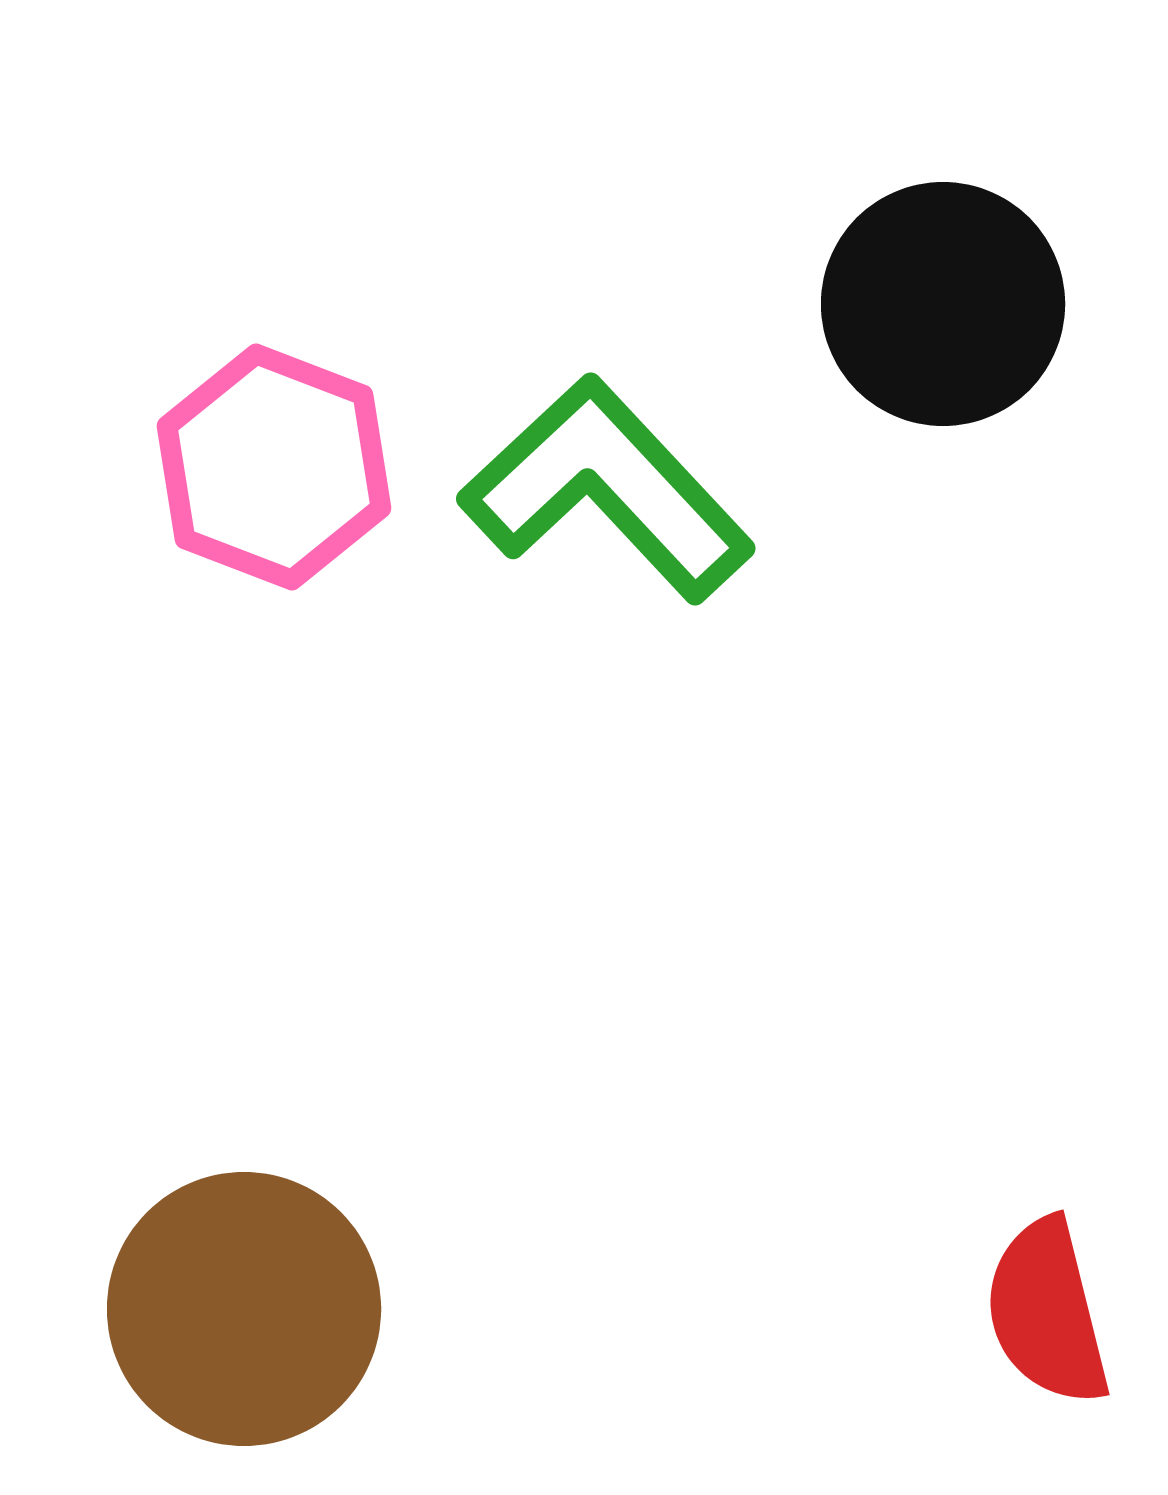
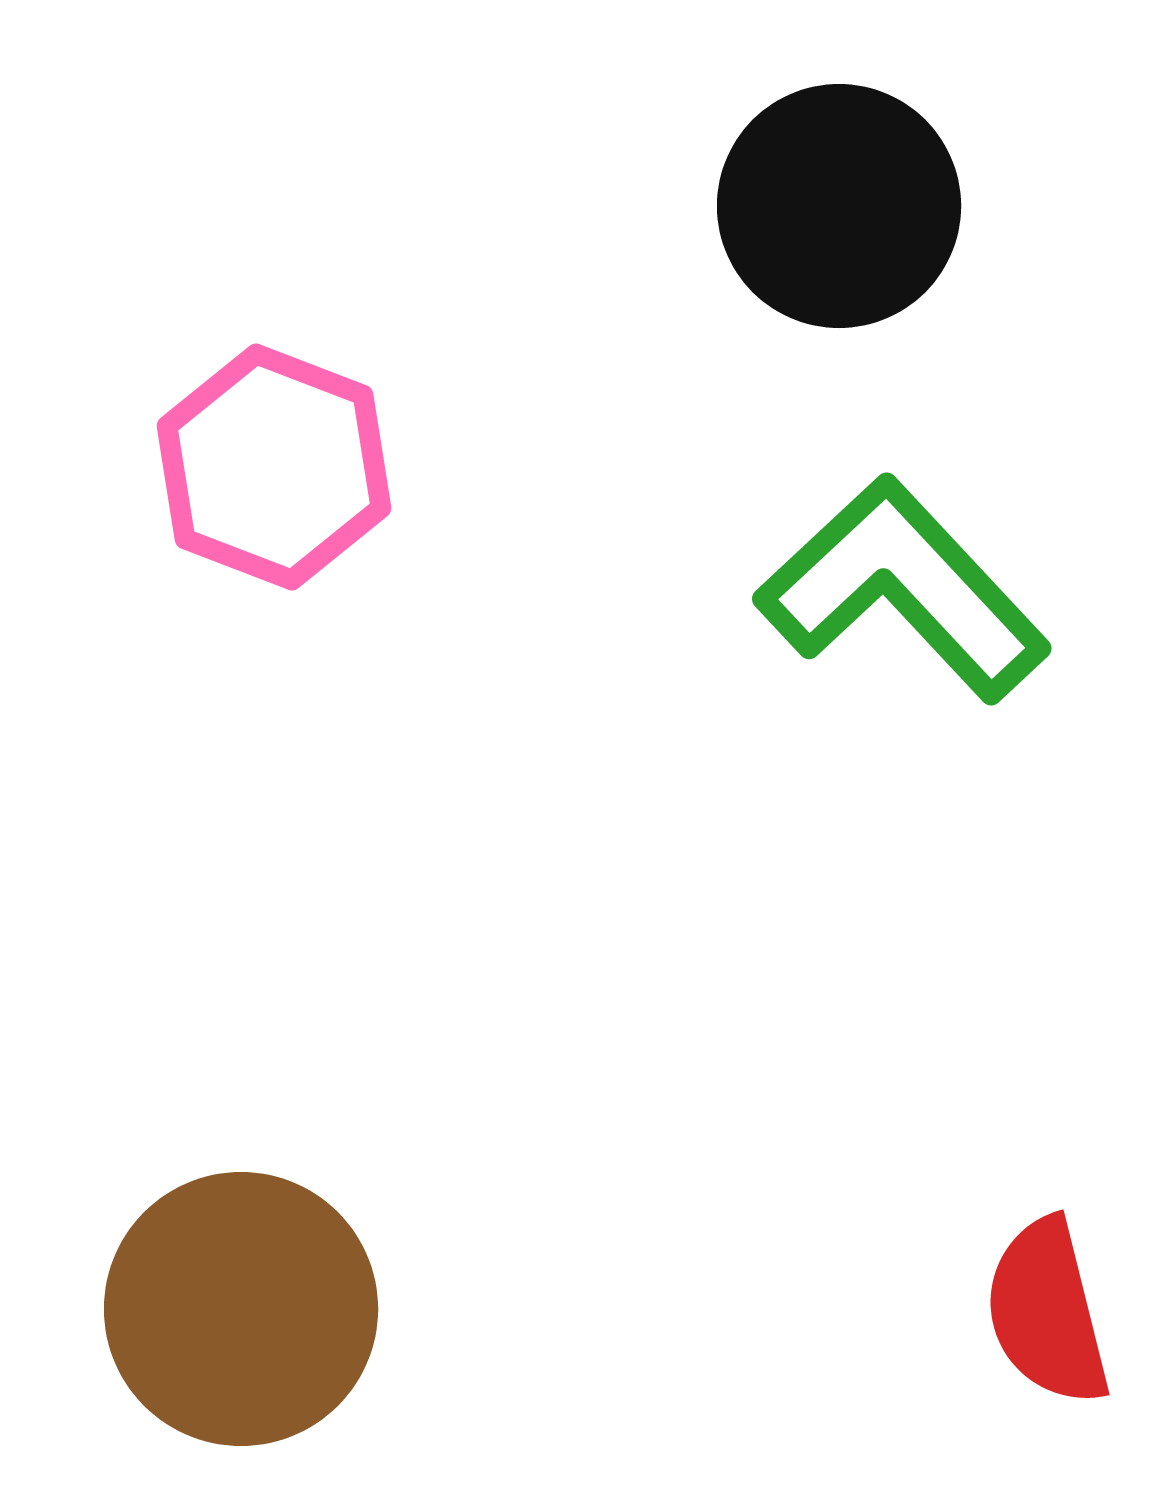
black circle: moved 104 px left, 98 px up
green L-shape: moved 296 px right, 100 px down
brown circle: moved 3 px left
